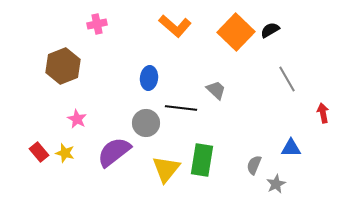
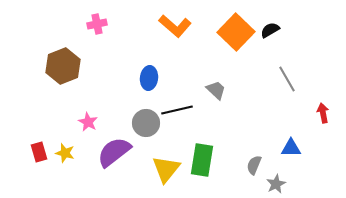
black line: moved 4 px left, 2 px down; rotated 20 degrees counterclockwise
pink star: moved 11 px right, 3 px down
red rectangle: rotated 24 degrees clockwise
